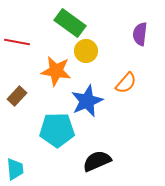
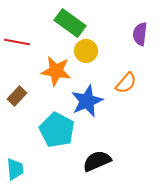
cyan pentagon: rotated 28 degrees clockwise
